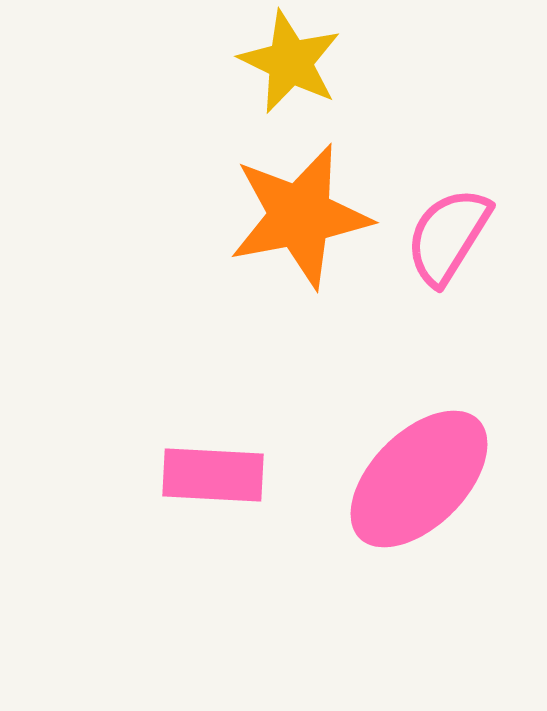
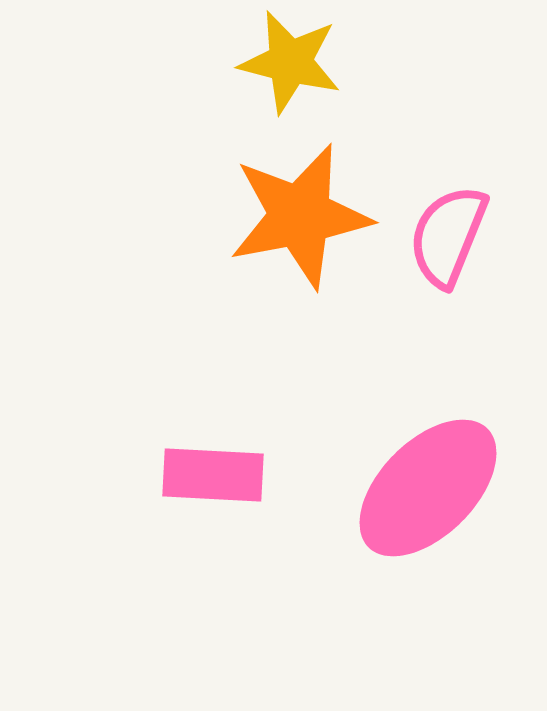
yellow star: rotated 12 degrees counterclockwise
pink semicircle: rotated 10 degrees counterclockwise
pink ellipse: moved 9 px right, 9 px down
